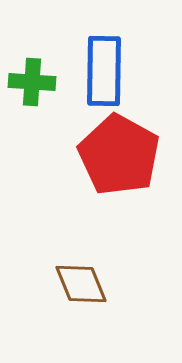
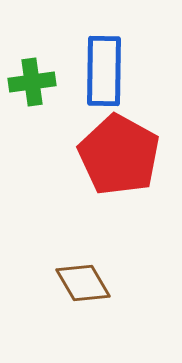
green cross: rotated 12 degrees counterclockwise
brown diamond: moved 2 px right, 1 px up; rotated 8 degrees counterclockwise
